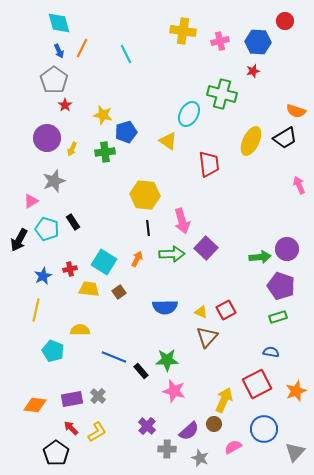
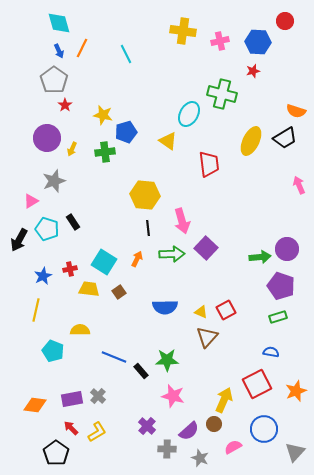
pink star at (174, 391): moved 1 px left, 5 px down
